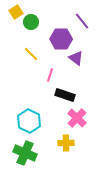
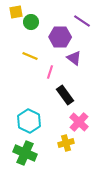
yellow square: rotated 24 degrees clockwise
purple line: rotated 18 degrees counterclockwise
purple hexagon: moved 1 px left, 2 px up
yellow line: moved 1 px left, 2 px down; rotated 21 degrees counterclockwise
purple triangle: moved 2 px left
pink line: moved 3 px up
black rectangle: rotated 36 degrees clockwise
pink cross: moved 2 px right, 4 px down
yellow cross: rotated 14 degrees counterclockwise
